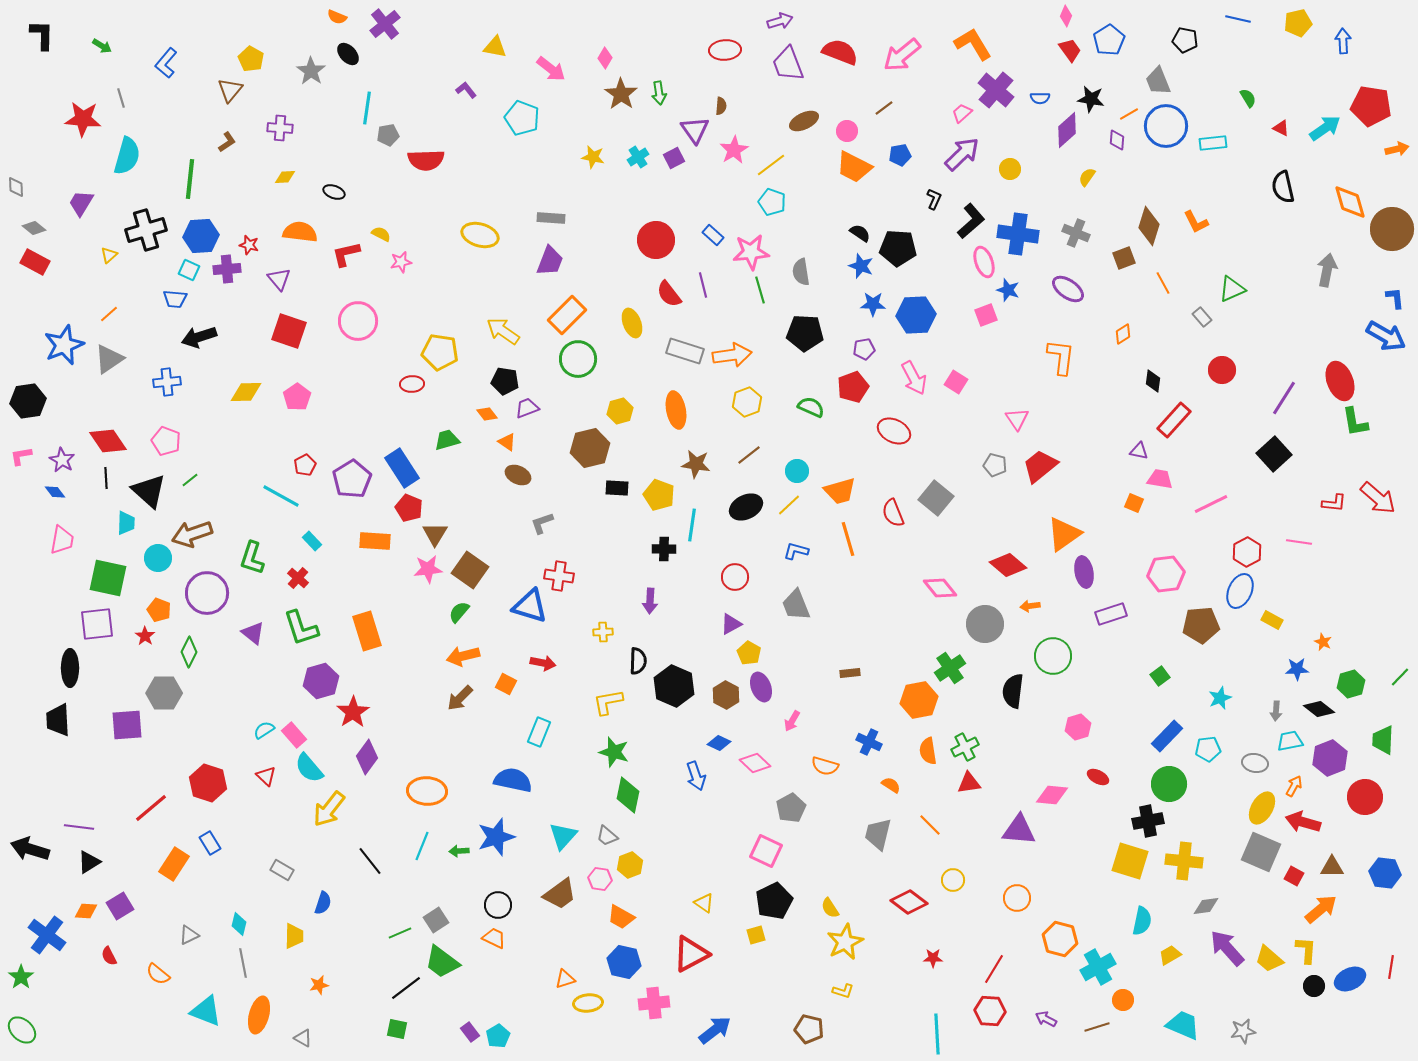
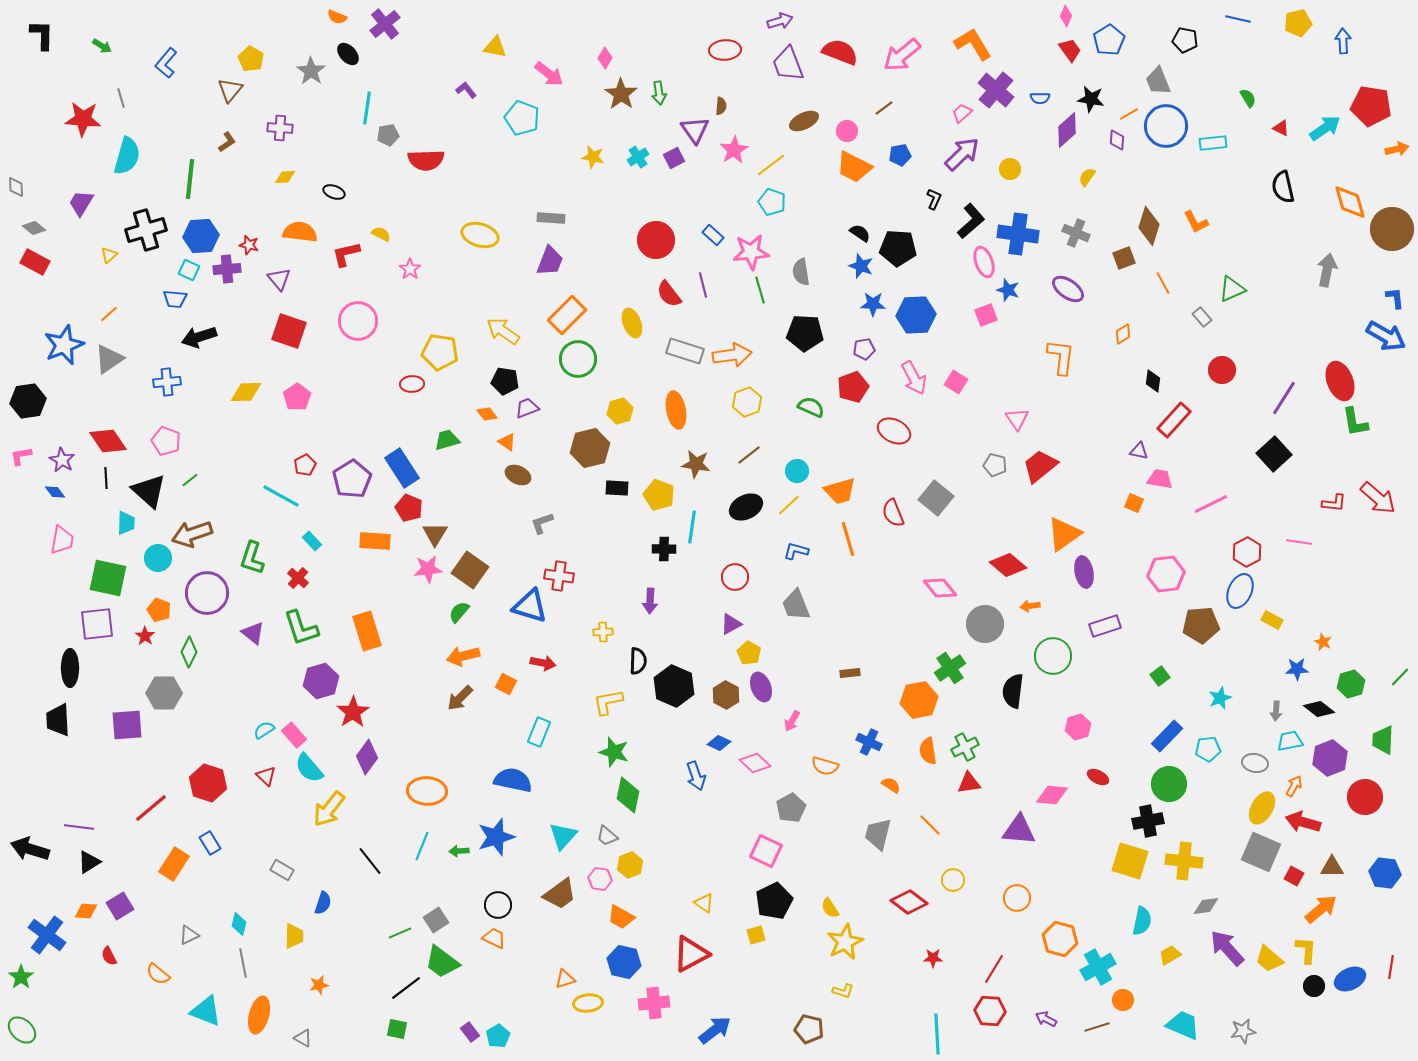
pink arrow at (551, 69): moved 2 px left, 5 px down
pink star at (401, 262): moved 9 px right, 7 px down; rotated 25 degrees counterclockwise
cyan line at (692, 525): moved 2 px down
purple rectangle at (1111, 614): moved 6 px left, 12 px down
